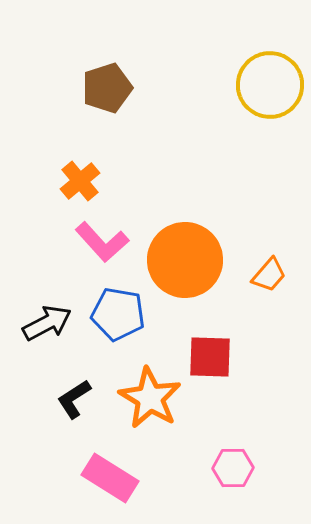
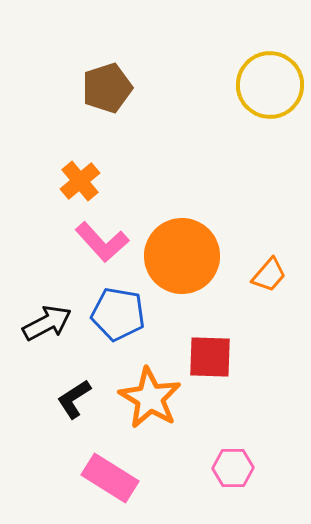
orange circle: moved 3 px left, 4 px up
